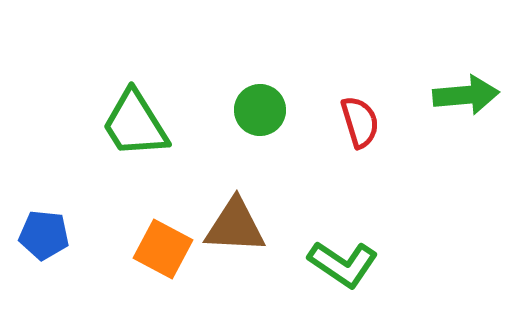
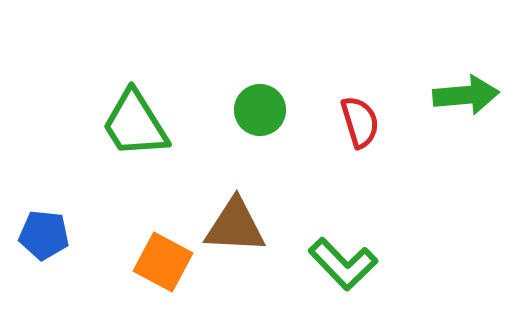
orange square: moved 13 px down
green L-shape: rotated 12 degrees clockwise
